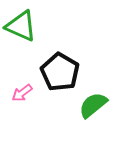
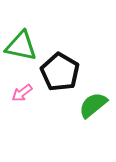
green triangle: moved 20 px down; rotated 12 degrees counterclockwise
